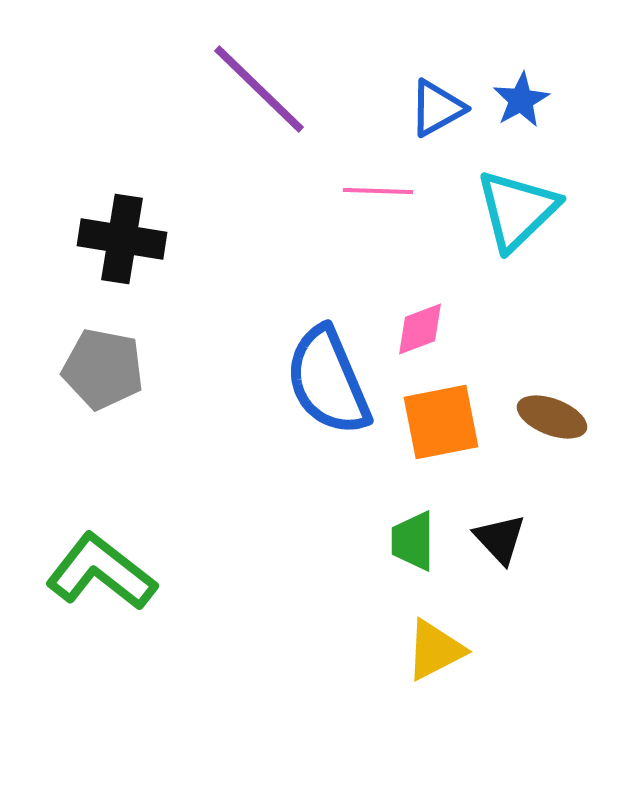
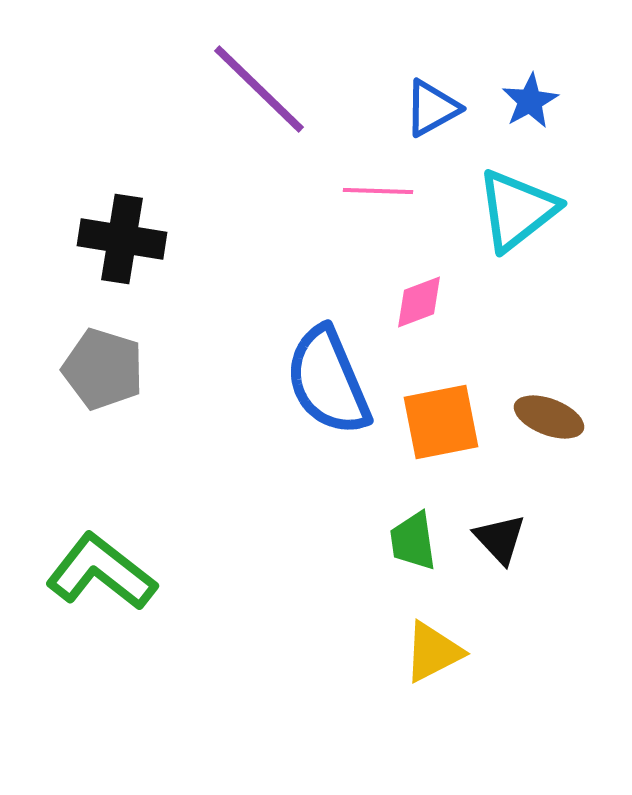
blue star: moved 9 px right, 1 px down
blue triangle: moved 5 px left
cyan triangle: rotated 6 degrees clockwise
pink diamond: moved 1 px left, 27 px up
gray pentagon: rotated 6 degrees clockwise
brown ellipse: moved 3 px left
green trapezoid: rotated 8 degrees counterclockwise
yellow triangle: moved 2 px left, 2 px down
